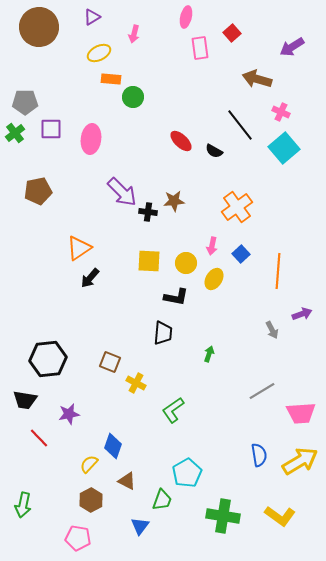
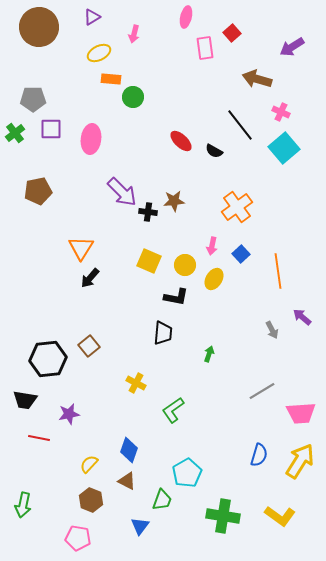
pink rectangle at (200, 48): moved 5 px right
gray pentagon at (25, 102): moved 8 px right, 3 px up
orange triangle at (79, 248): moved 2 px right; rotated 24 degrees counterclockwise
yellow square at (149, 261): rotated 20 degrees clockwise
yellow circle at (186, 263): moved 1 px left, 2 px down
orange line at (278, 271): rotated 12 degrees counterclockwise
purple arrow at (302, 314): moved 3 px down; rotated 120 degrees counterclockwise
brown square at (110, 362): moved 21 px left, 16 px up; rotated 30 degrees clockwise
red line at (39, 438): rotated 35 degrees counterclockwise
blue diamond at (113, 446): moved 16 px right, 4 px down
blue semicircle at (259, 455): rotated 25 degrees clockwise
yellow arrow at (300, 461): rotated 27 degrees counterclockwise
brown hexagon at (91, 500): rotated 10 degrees counterclockwise
